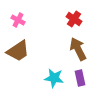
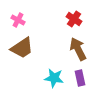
brown trapezoid: moved 4 px right, 3 px up
